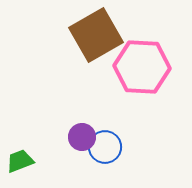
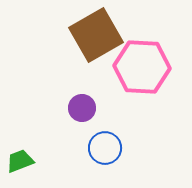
purple circle: moved 29 px up
blue circle: moved 1 px down
